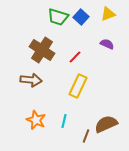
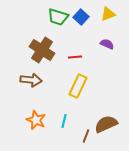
red line: rotated 40 degrees clockwise
